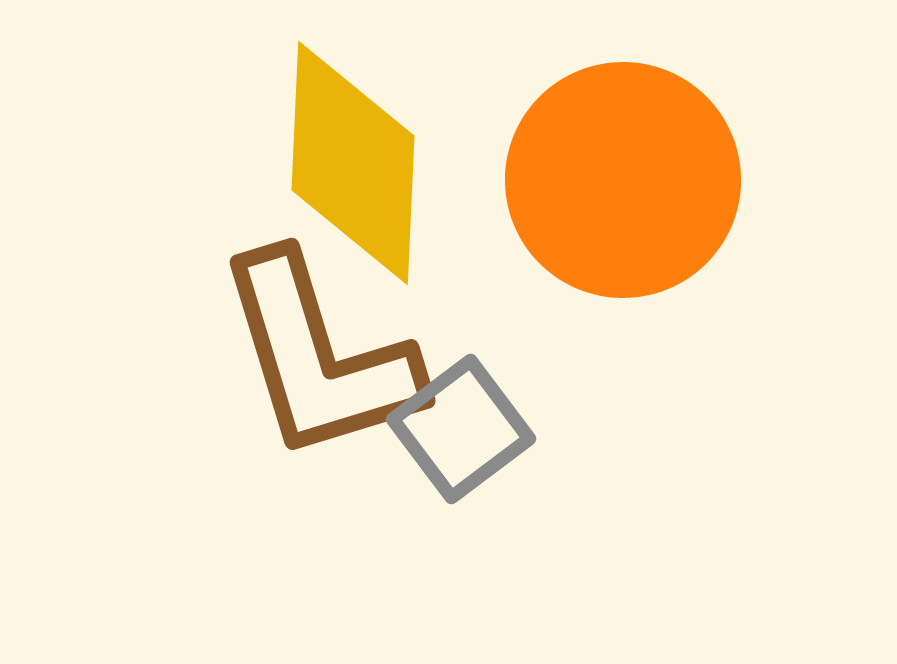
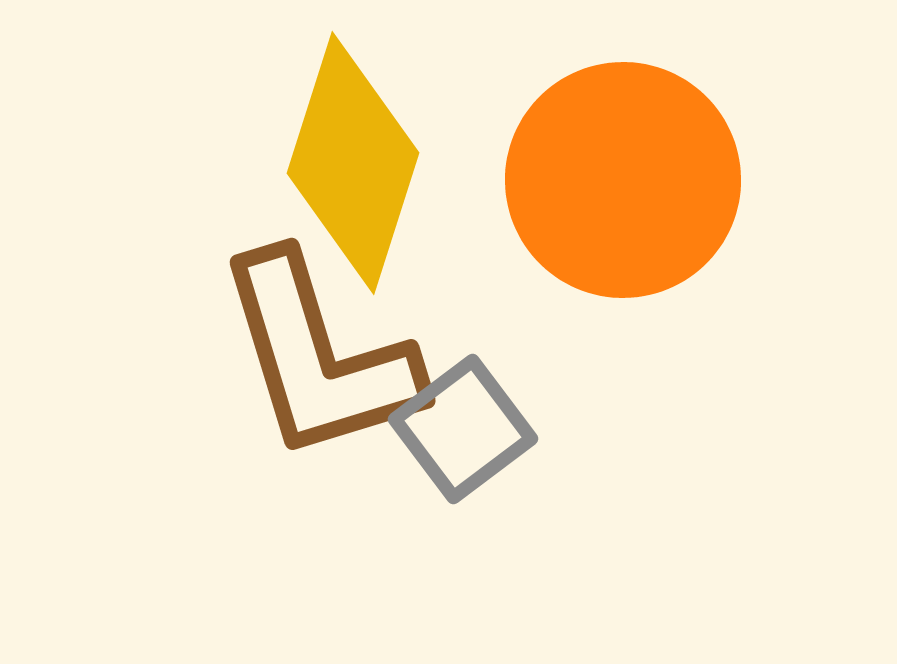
yellow diamond: rotated 15 degrees clockwise
gray square: moved 2 px right
